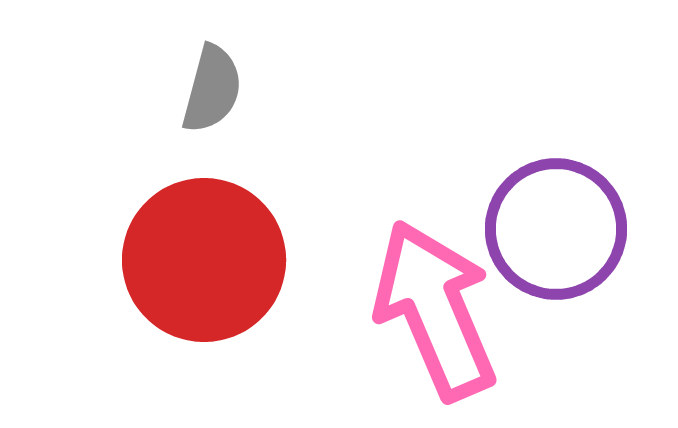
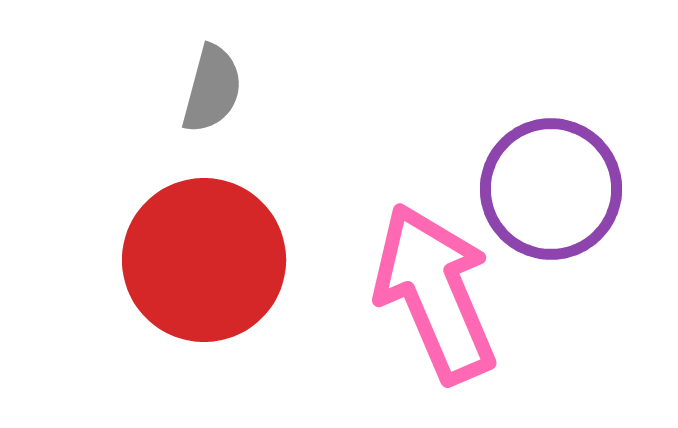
purple circle: moved 5 px left, 40 px up
pink arrow: moved 17 px up
